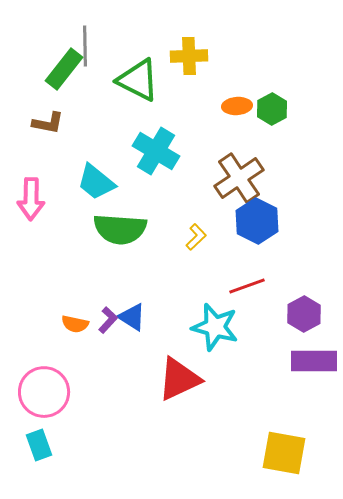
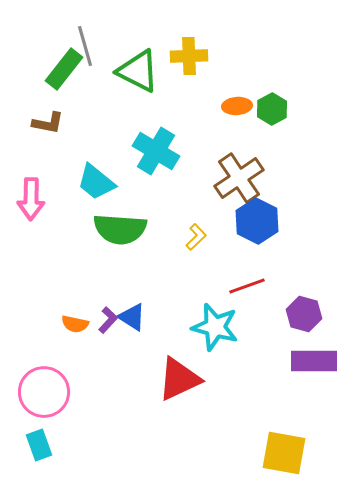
gray line: rotated 15 degrees counterclockwise
green triangle: moved 9 px up
purple hexagon: rotated 16 degrees counterclockwise
